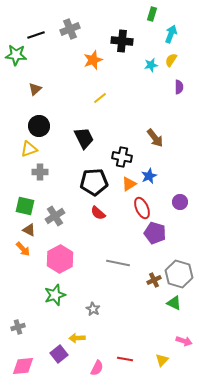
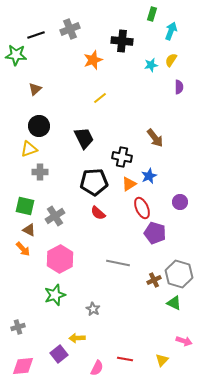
cyan arrow at (171, 34): moved 3 px up
